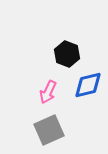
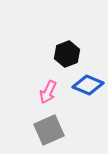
black hexagon: rotated 20 degrees clockwise
blue diamond: rotated 36 degrees clockwise
